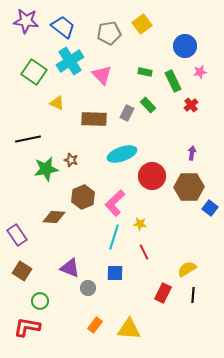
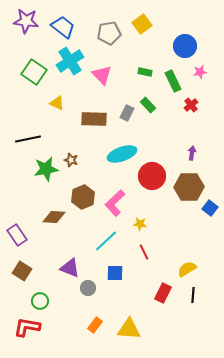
cyan line at (114, 237): moved 8 px left, 4 px down; rotated 30 degrees clockwise
